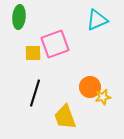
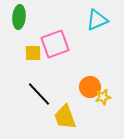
black line: moved 4 px right, 1 px down; rotated 60 degrees counterclockwise
